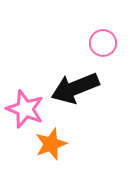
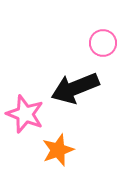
pink star: moved 5 px down
orange star: moved 7 px right, 6 px down
